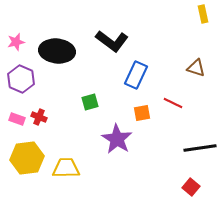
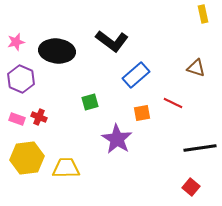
blue rectangle: rotated 24 degrees clockwise
